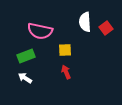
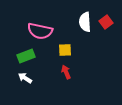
red square: moved 6 px up
